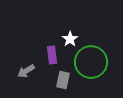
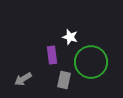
white star: moved 2 px up; rotated 21 degrees counterclockwise
gray arrow: moved 3 px left, 8 px down
gray rectangle: moved 1 px right
